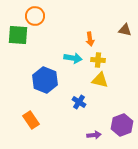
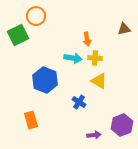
orange circle: moved 1 px right
brown triangle: moved 1 px left, 1 px up; rotated 24 degrees counterclockwise
green square: rotated 30 degrees counterclockwise
orange arrow: moved 3 px left
yellow cross: moved 3 px left, 2 px up
yellow triangle: moved 1 px left, 1 px down; rotated 18 degrees clockwise
orange rectangle: rotated 18 degrees clockwise
